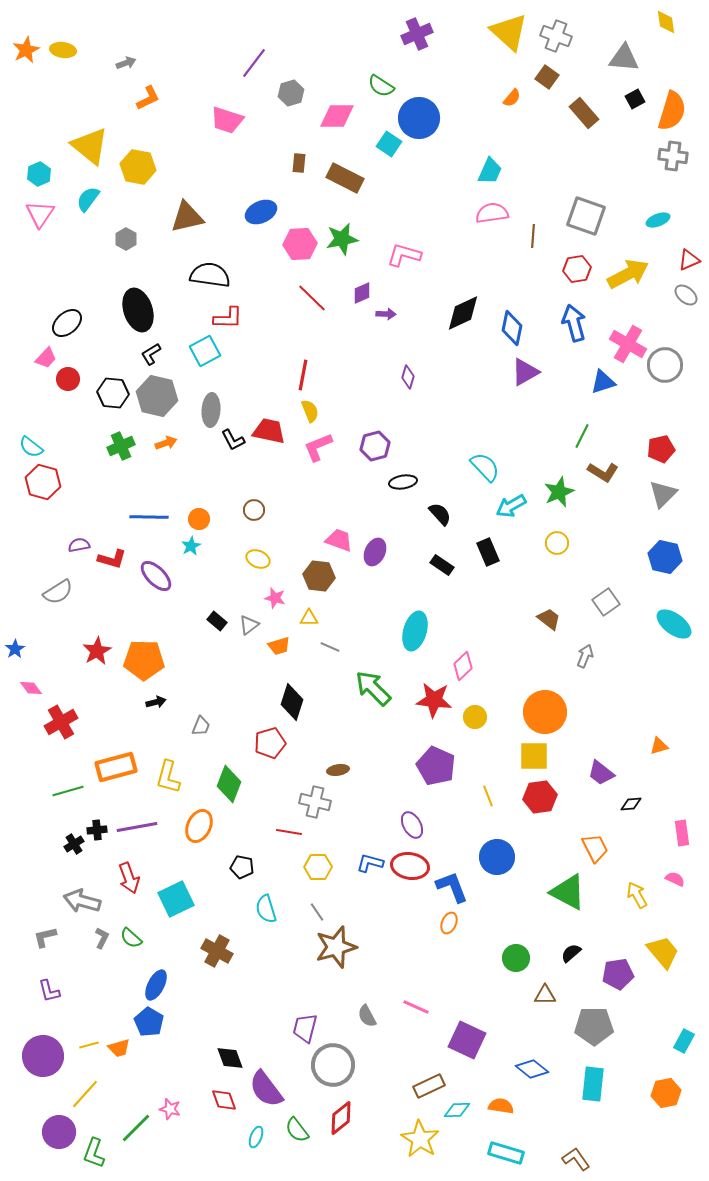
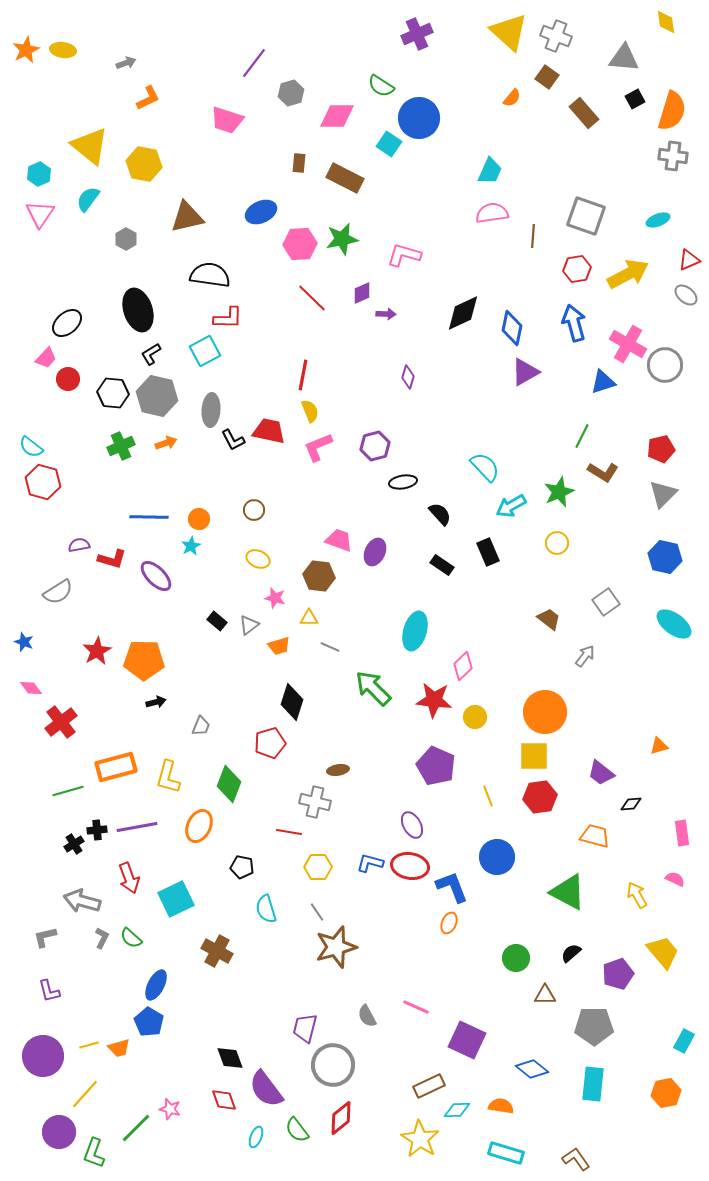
yellow hexagon at (138, 167): moved 6 px right, 3 px up
blue star at (15, 649): moved 9 px right, 7 px up; rotated 18 degrees counterclockwise
gray arrow at (585, 656): rotated 15 degrees clockwise
red cross at (61, 722): rotated 8 degrees counterclockwise
orange trapezoid at (595, 848): moved 12 px up; rotated 48 degrees counterclockwise
purple pentagon at (618, 974): rotated 12 degrees counterclockwise
